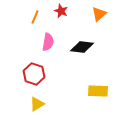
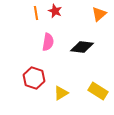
red star: moved 6 px left
orange line: moved 1 px right, 4 px up; rotated 32 degrees counterclockwise
red hexagon: moved 4 px down
yellow rectangle: rotated 30 degrees clockwise
yellow triangle: moved 24 px right, 11 px up
